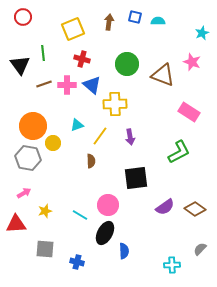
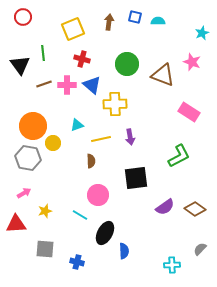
yellow line: moved 1 px right, 3 px down; rotated 42 degrees clockwise
green L-shape: moved 4 px down
pink circle: moved 10 px left, 10 px up
